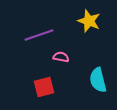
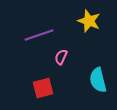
pink semicircle: rotated 77 degrees counterclockwise
red square: moved 1 px left, 1 px down
